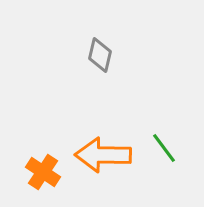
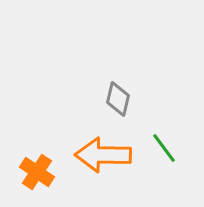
gray diamond: moved 18 px right, 44 px down
orange cross: moved 6 px left
